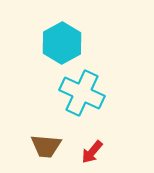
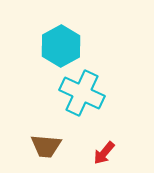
cyan hexagon: moved 1 px left, 3 px down
red arrow: moved 12 px right, 1 px down
